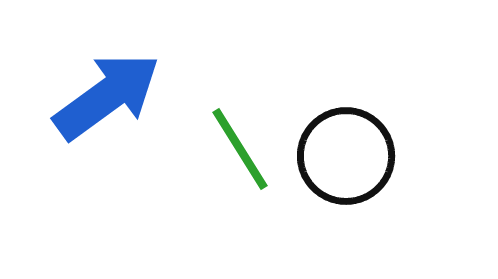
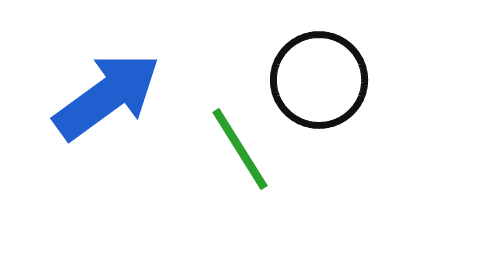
black circle: moved 27 px left, 76 px up
